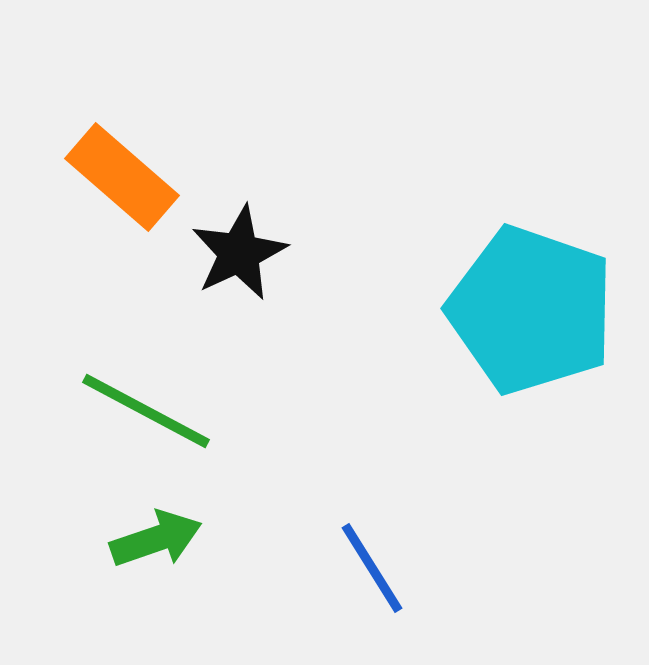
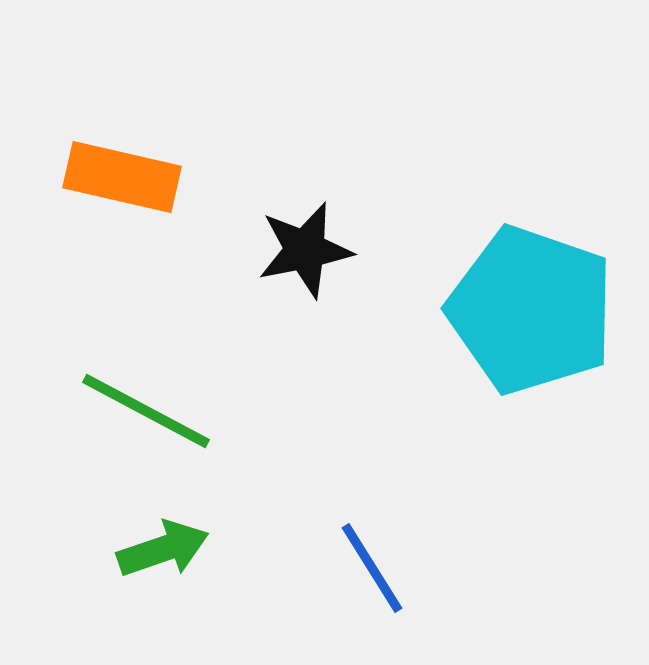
orange rectangle: rotated 28 degrees counterclockwise
black star: moved 66 px right, 3 px up; rotated 14 degrees clockwise
green arrow: moved 7 px right, 10 px down
